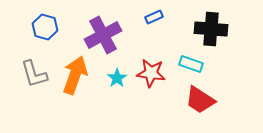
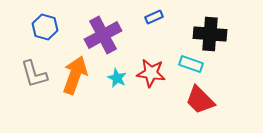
black cross: moved 1 px left, 5 px down
cyan star: rotated 12 degrees counterclockwise
red trapezoid: rotated 12 degrees clockwise
